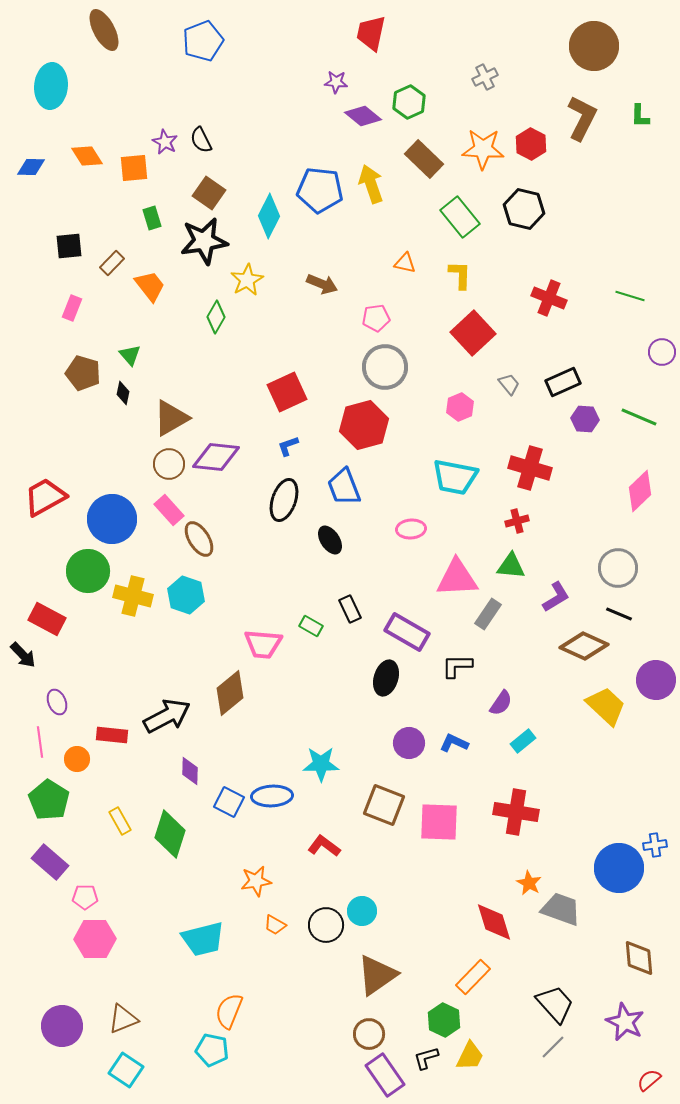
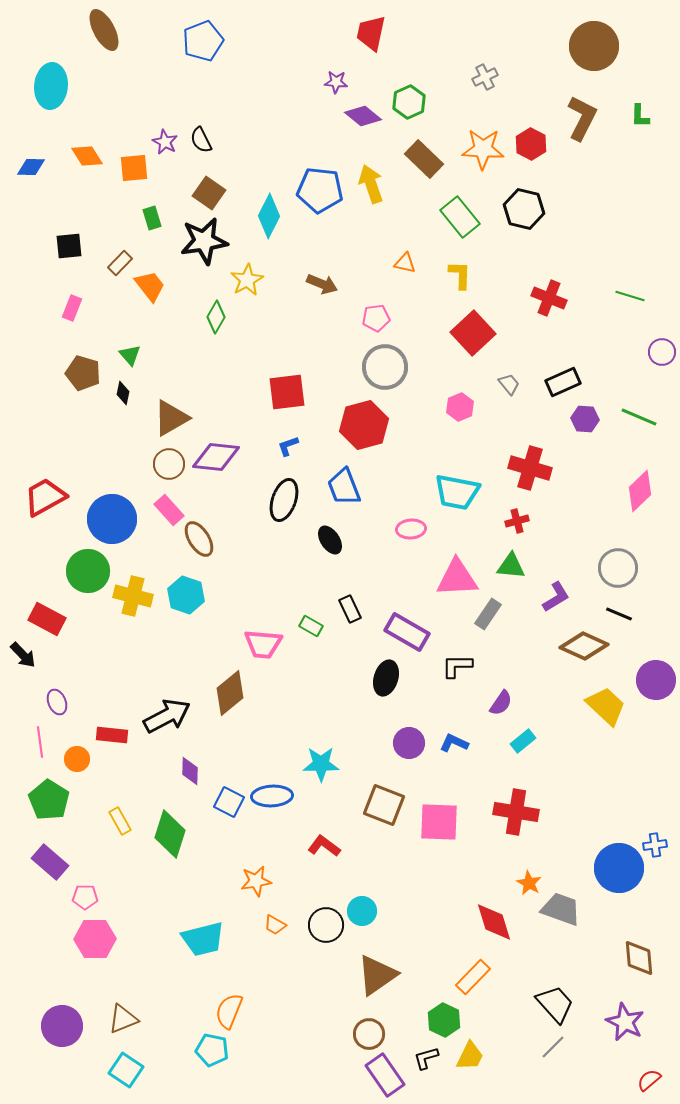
brown rectangle at (112, 263): moved 8 px right
red square at (287, 392): rotated 18 degrees clockwise
cyan trapezoid at (455, 477): moved 2 px right, 15 px down
